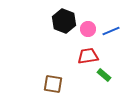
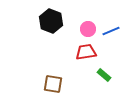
black hexagon: moved 13 px left
red trapezoid: moved 2 px left, 4 px up
